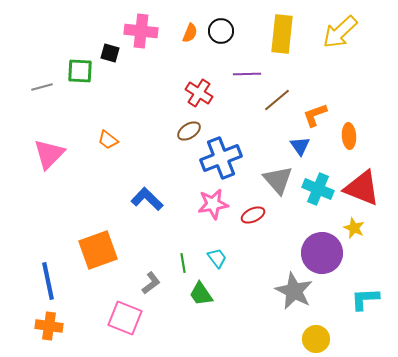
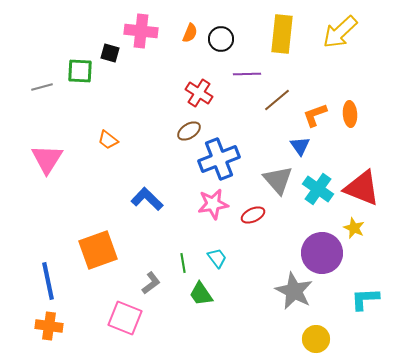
black circle: moved 8 px down
orange ellipse: moved 1 px right, 22 px up
pink triangle: moved 2 px left, 5 px down; rotated 12 degrees counterclockwise
blue cross: moved 2 px left, 1 px down
cyan cross: rotated 12 degrees clockwise
